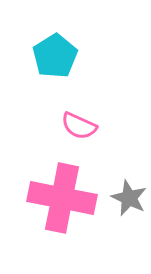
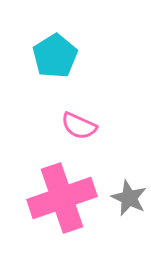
pink cross: rotated 30 degrees counterclockwise
